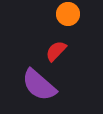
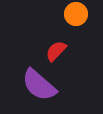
orange circle: moved 8 px right
